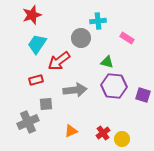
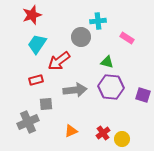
gray circle: moved 1 px up
purple hexagon: moved 3 px left, 1 px down
